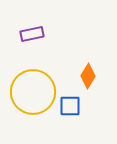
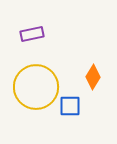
orange diamond: moved 5 px right, 1 px down
yellow circle: moved 3 px right, 5 px up
